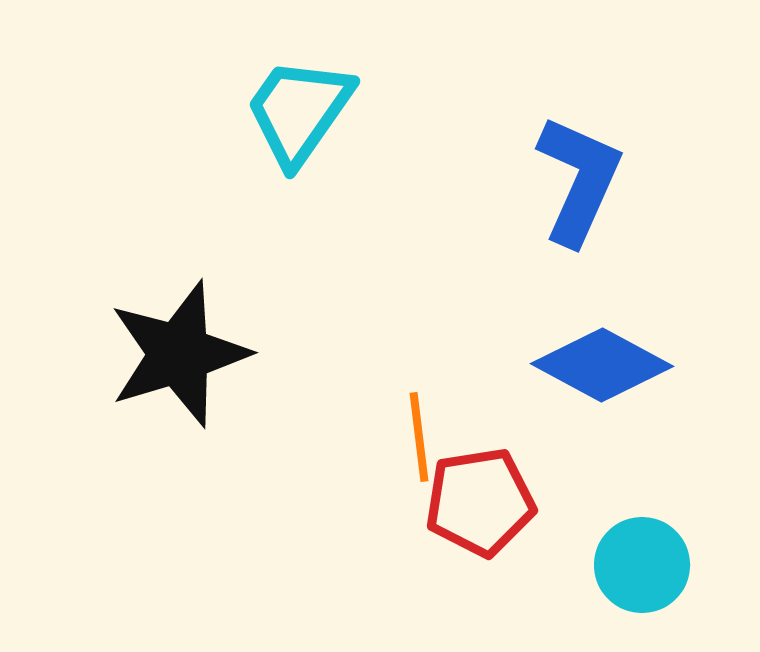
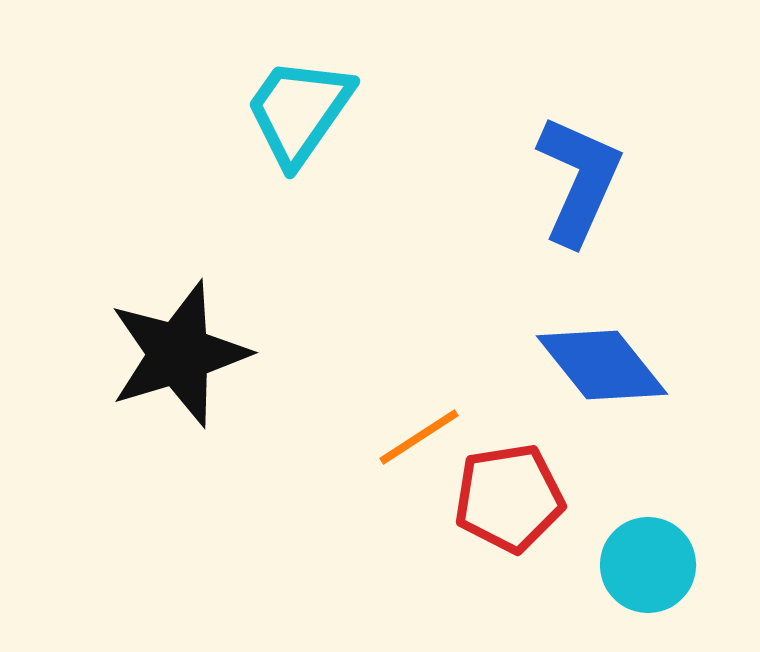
blue diamond: rotated 23 degrees clockwise
orange line: rotated 64 degrees clockwise
red pentagon: moved 29 px right, 4 px up
cyan circle: moved 6 px right
